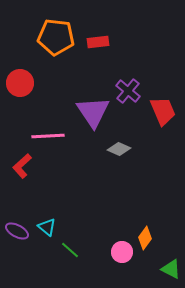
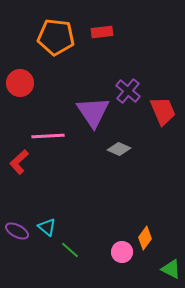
red rectangle: moved 4 px right, 10 px up
red L-shape: moved 3 px left, 4 px up
